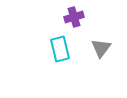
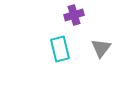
purple cross: moved 2 px up
